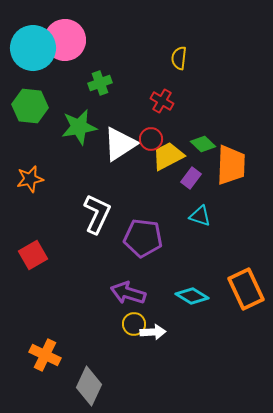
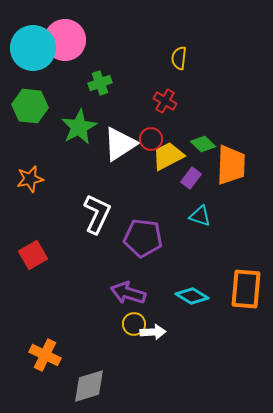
red cross: moved 3 px right
green star: rotated 18 degrees counterclockwise
orange rectangle: rotated 30 degrees clockwise
gray diamond: rotated 48 degrees clockwise
